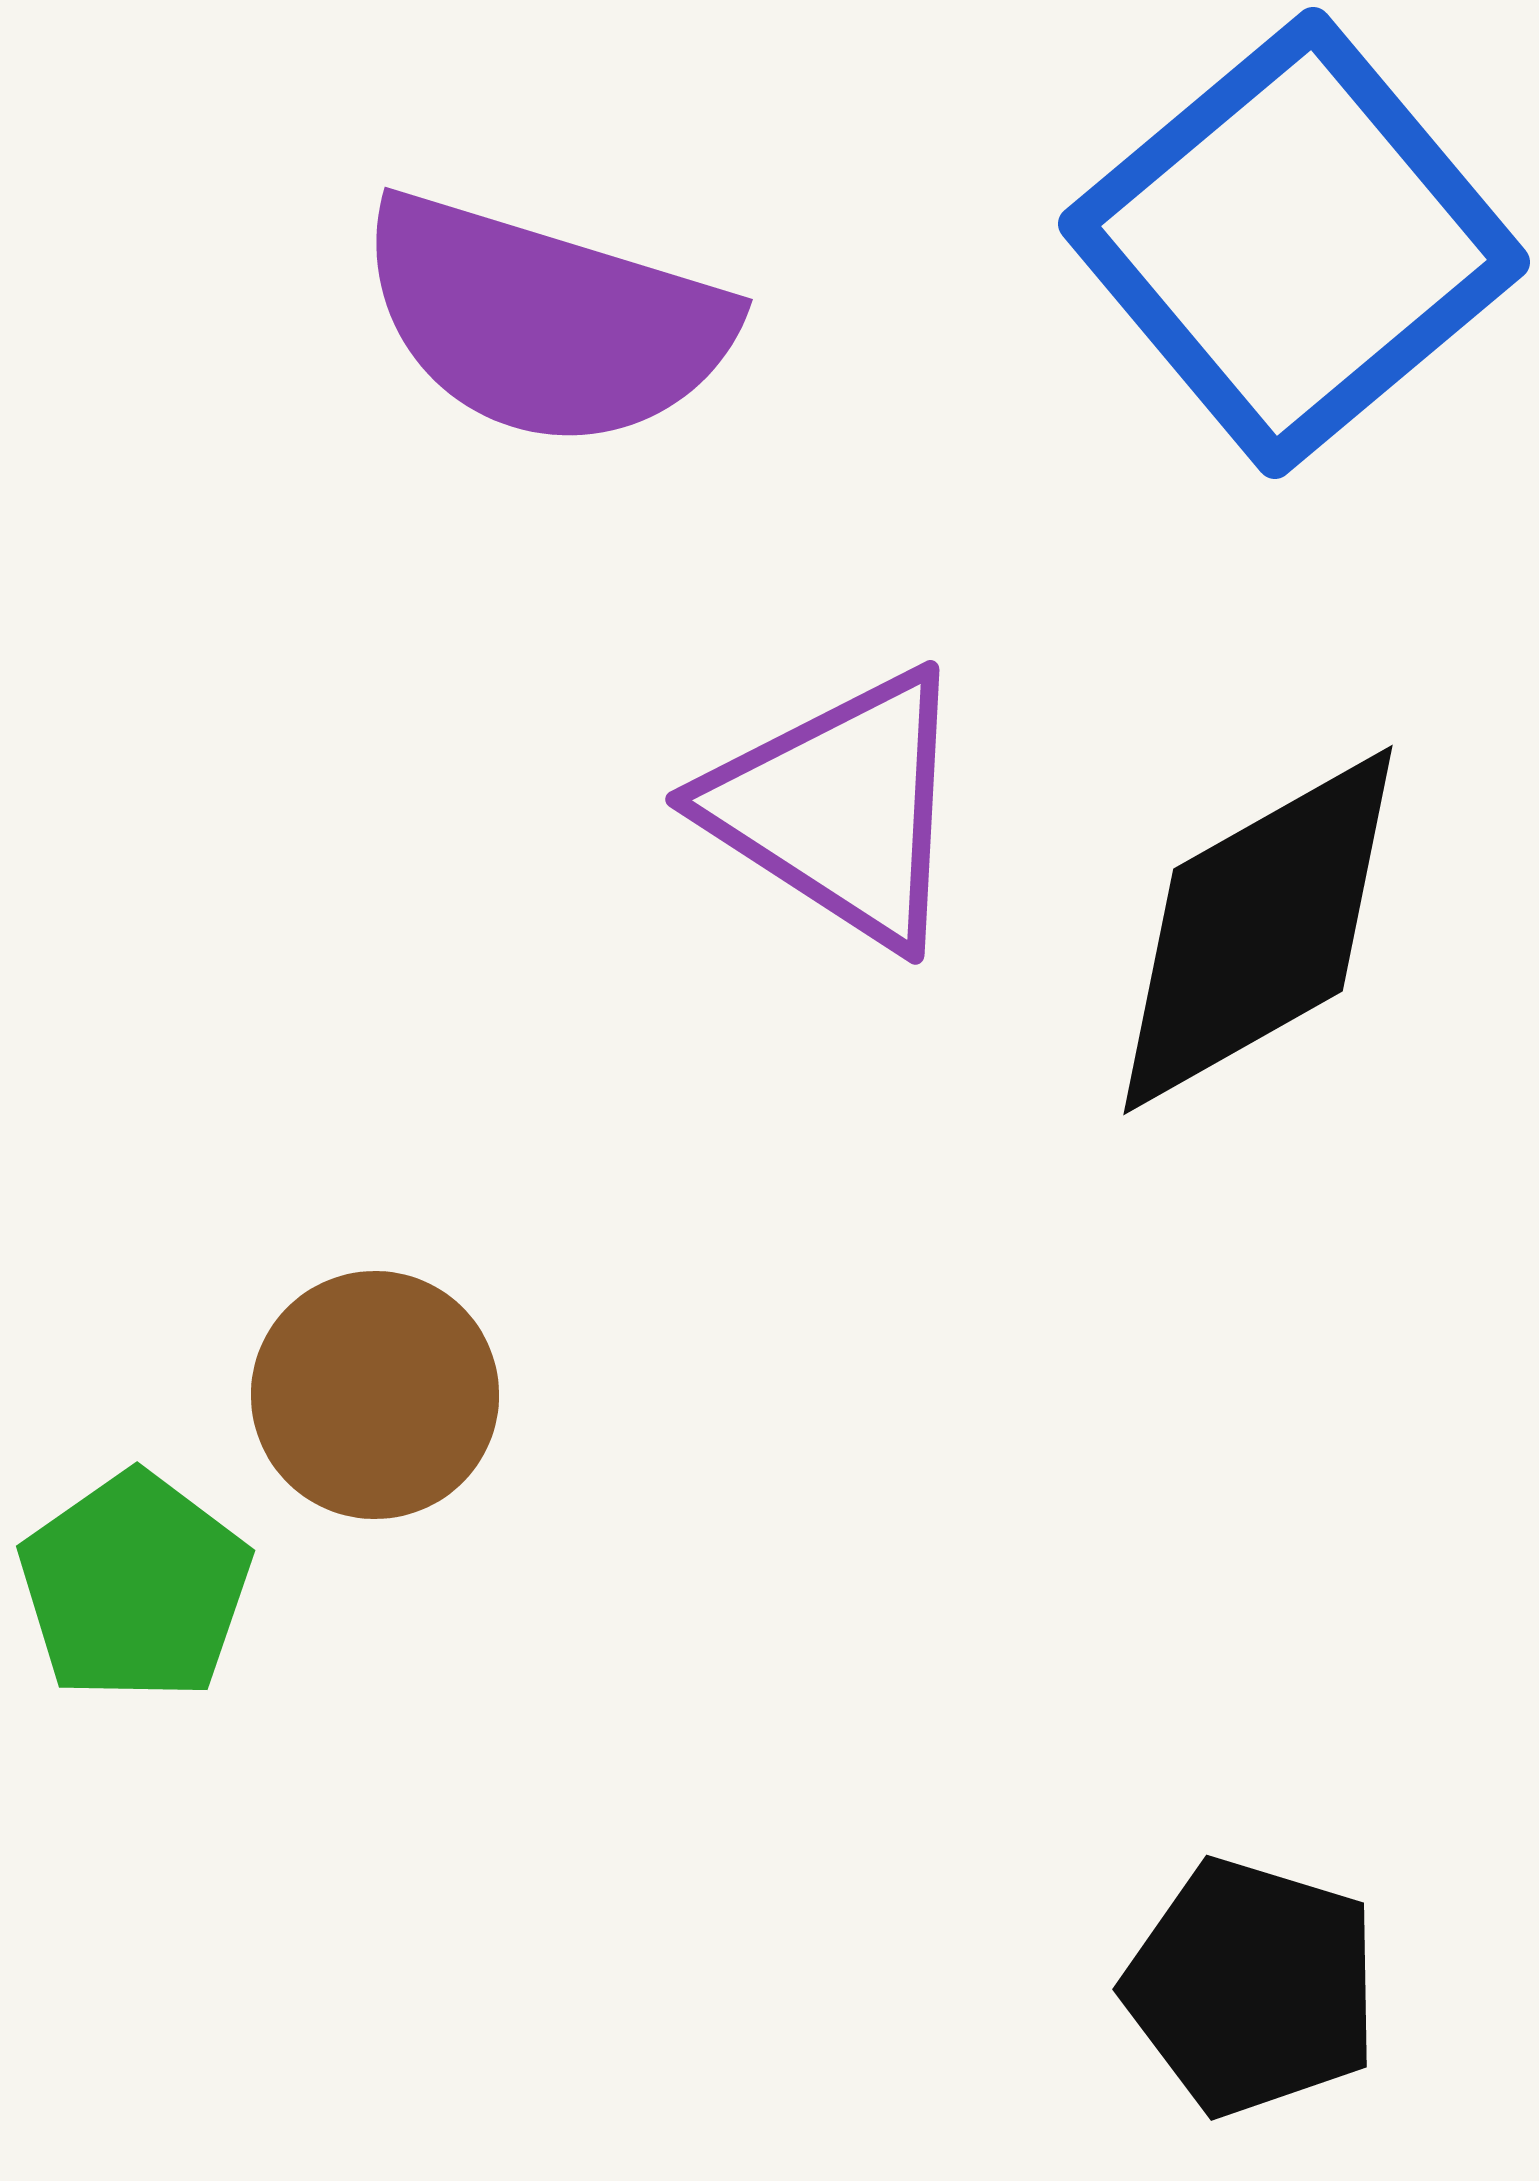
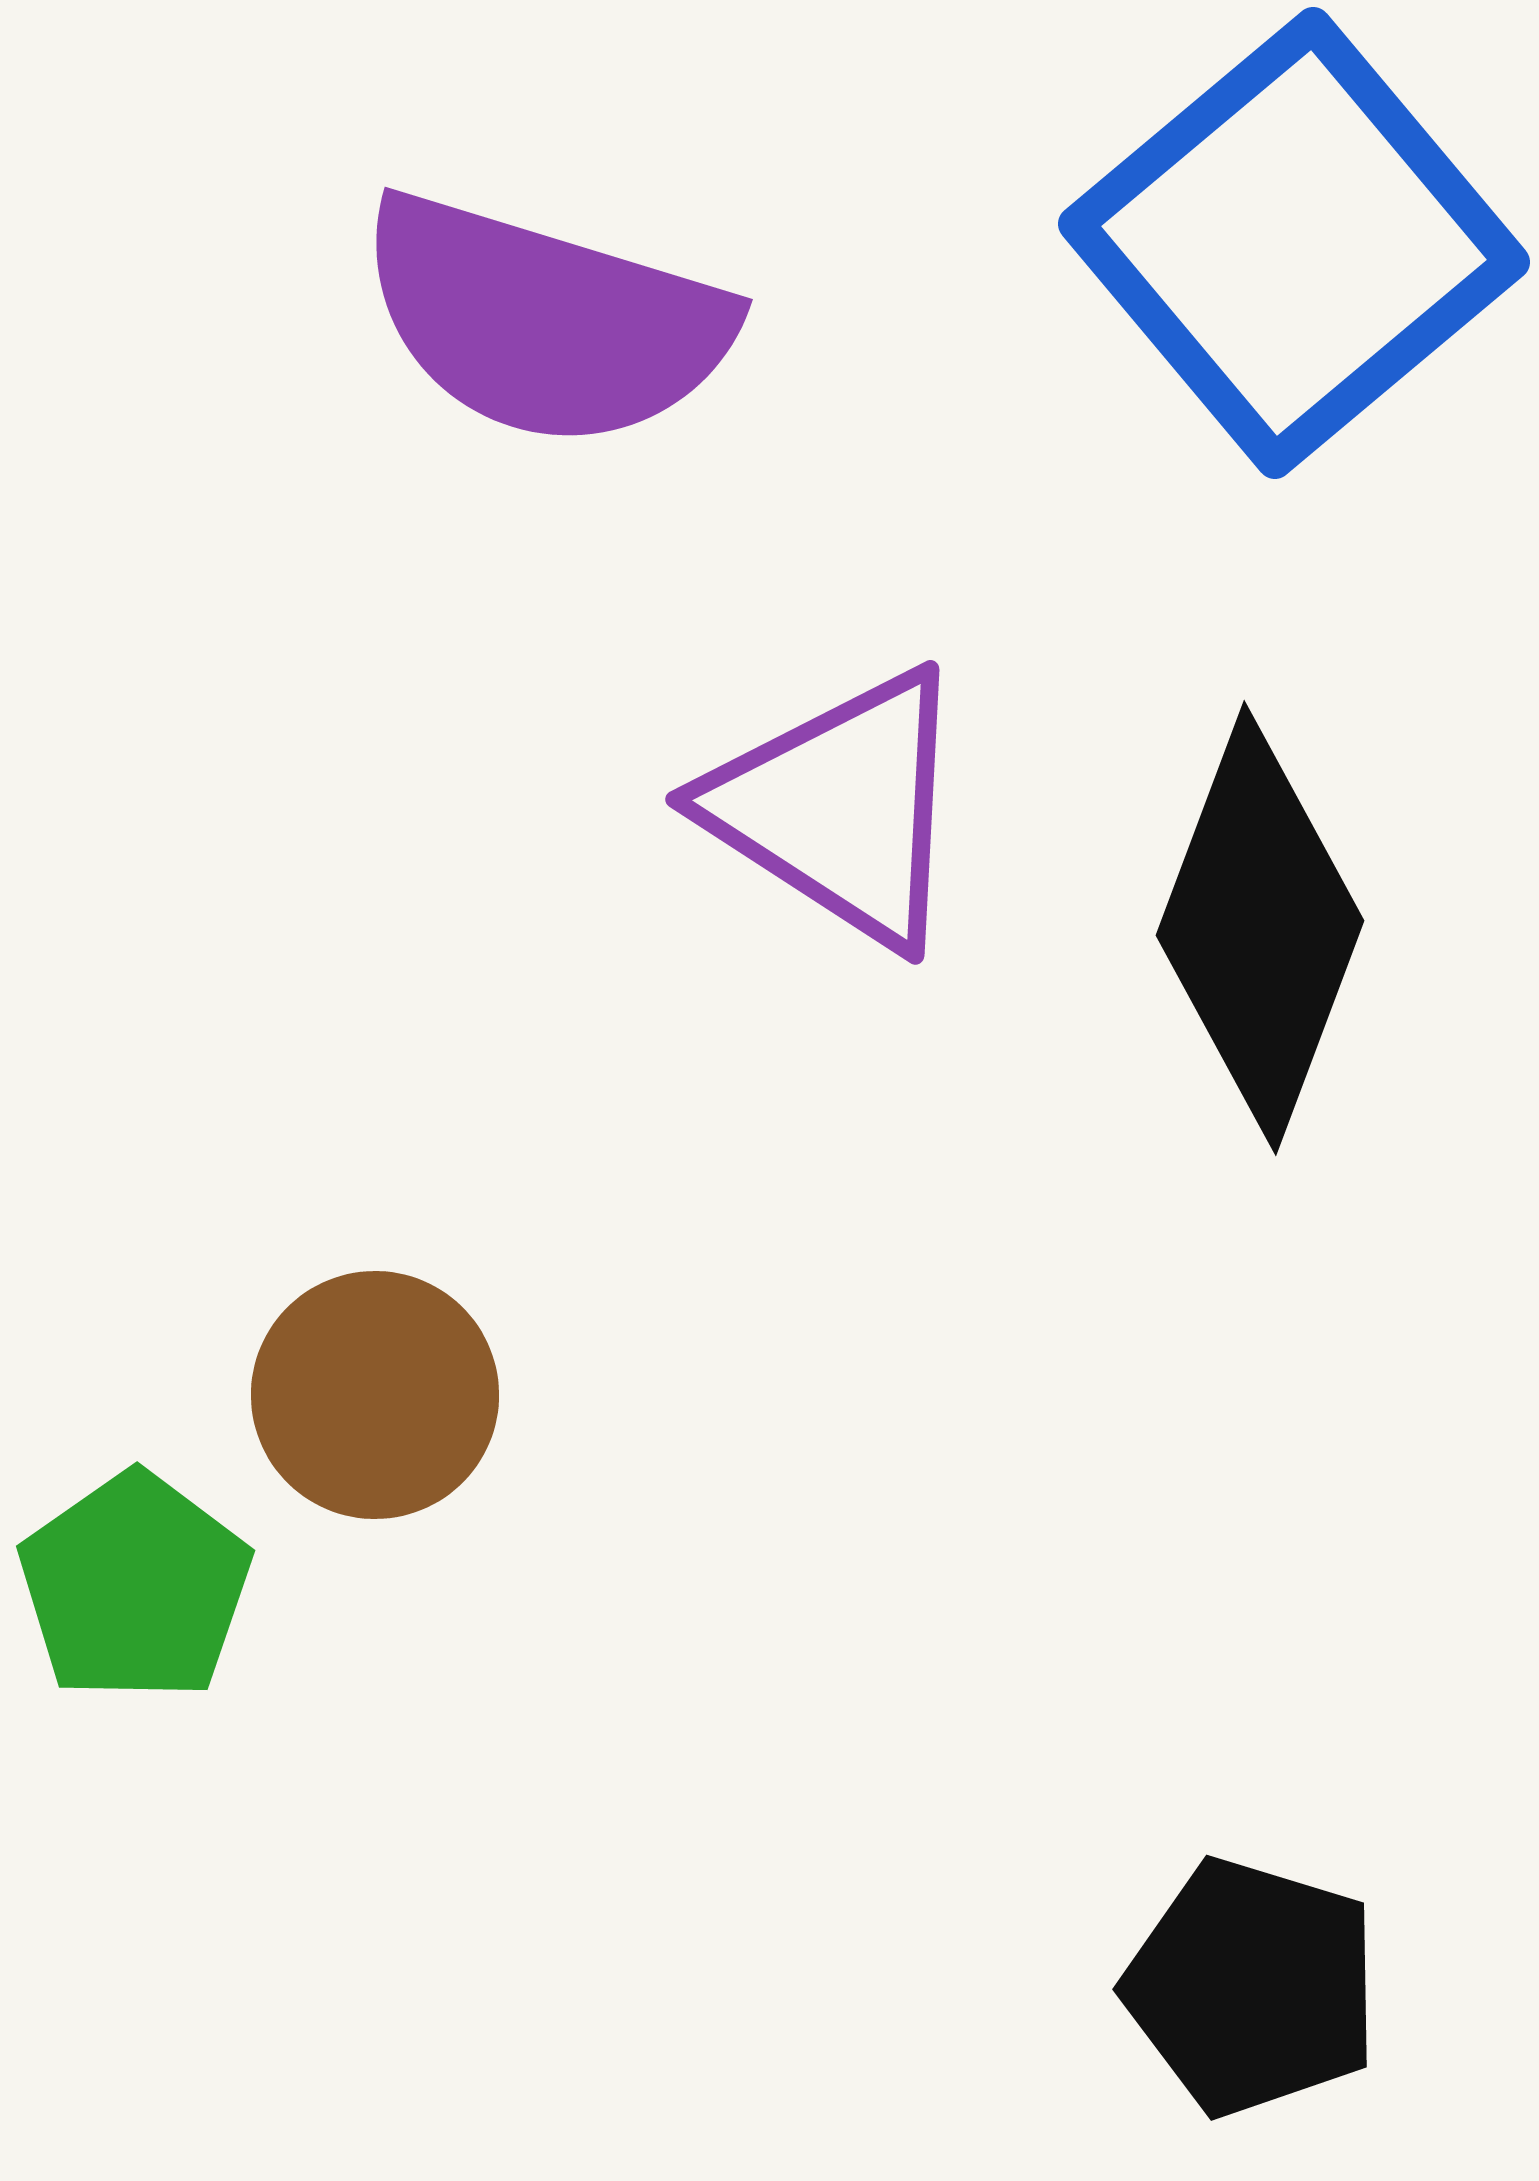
black diamond: moved 2 px right, 2 px up; rotated 40 degrees counterclockwise
